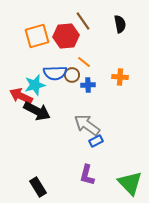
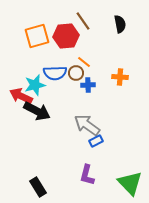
brown circle: moved 4 px right, 2 px up
